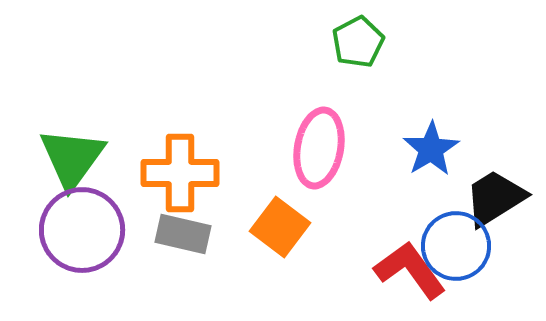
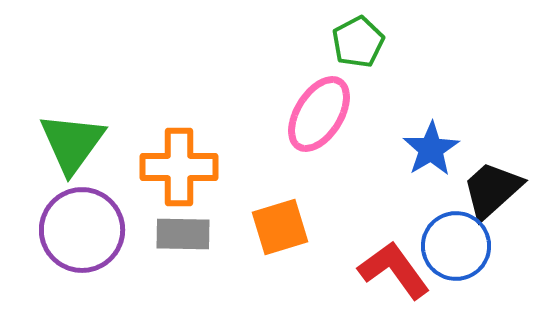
pink ellipse: moved 34 px up; rotated 22 degrees clockwise
green triangle: moved 15 px up
orange cross: moved 1 px left, 6 px up
black trapezoid: moved 3 px left, 8 px up; rotated 10 degrees counterclockwise
orange square: rotated 36 degrees clockwise
gray rectangle: rotated 12 degrees counterclockwise
red L-shape: moved 16 px left
